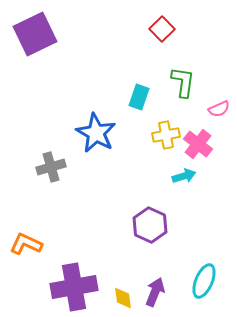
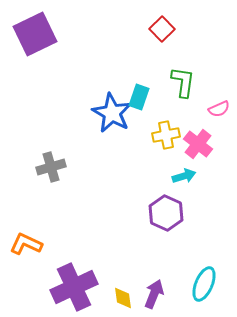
blue star: moved 16 px right, 20 px up
purple hexagon: moved 16 px right, 12 px up
cyan ellipse: moved 3 px down
purple cross: rotated 15 degrees counterclockwise
purple arrow: moved 1 px left, 2 px down
